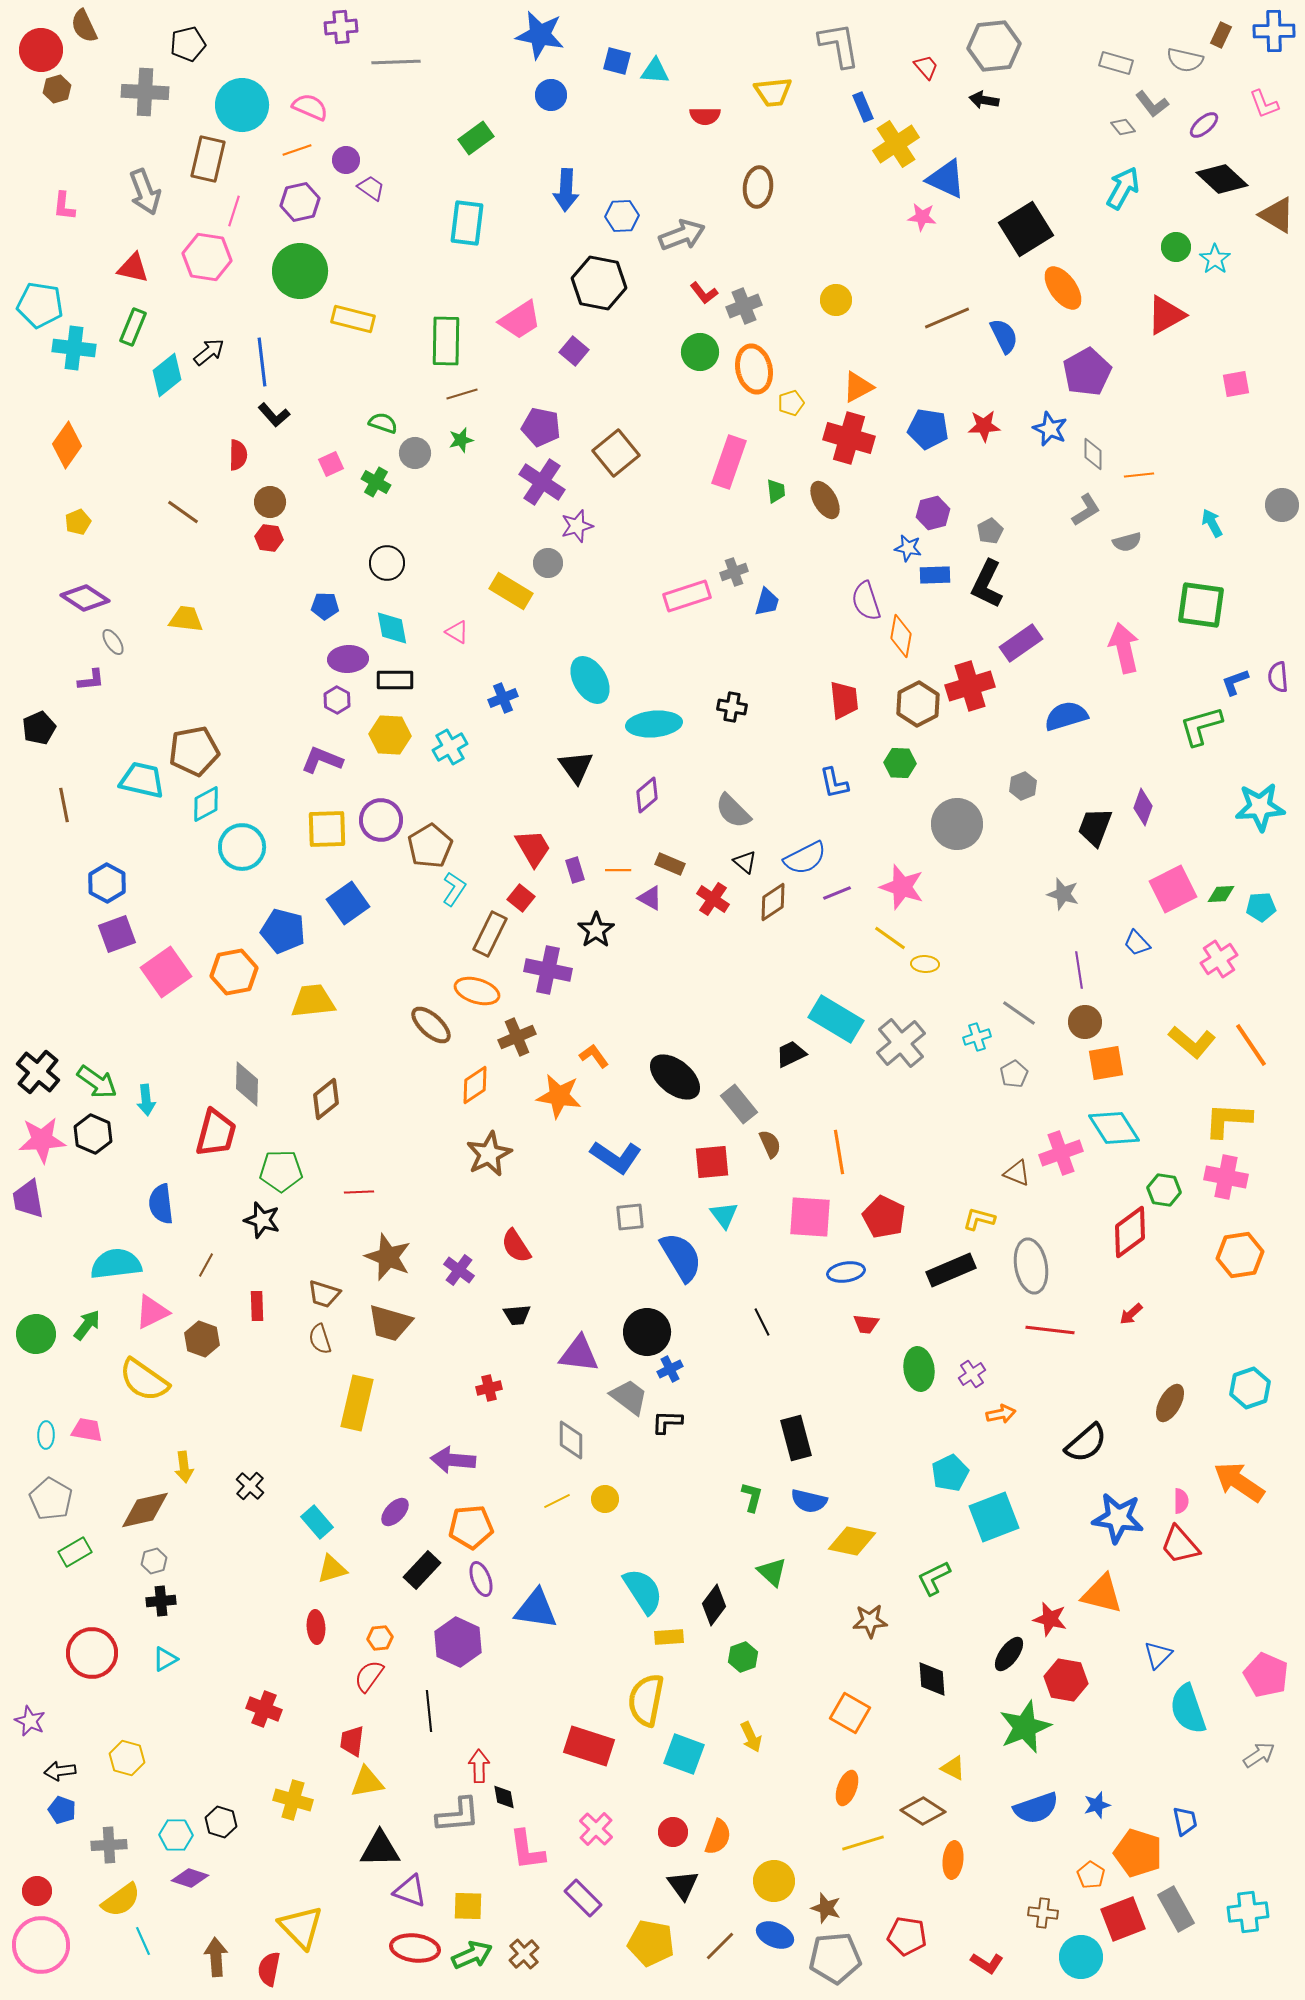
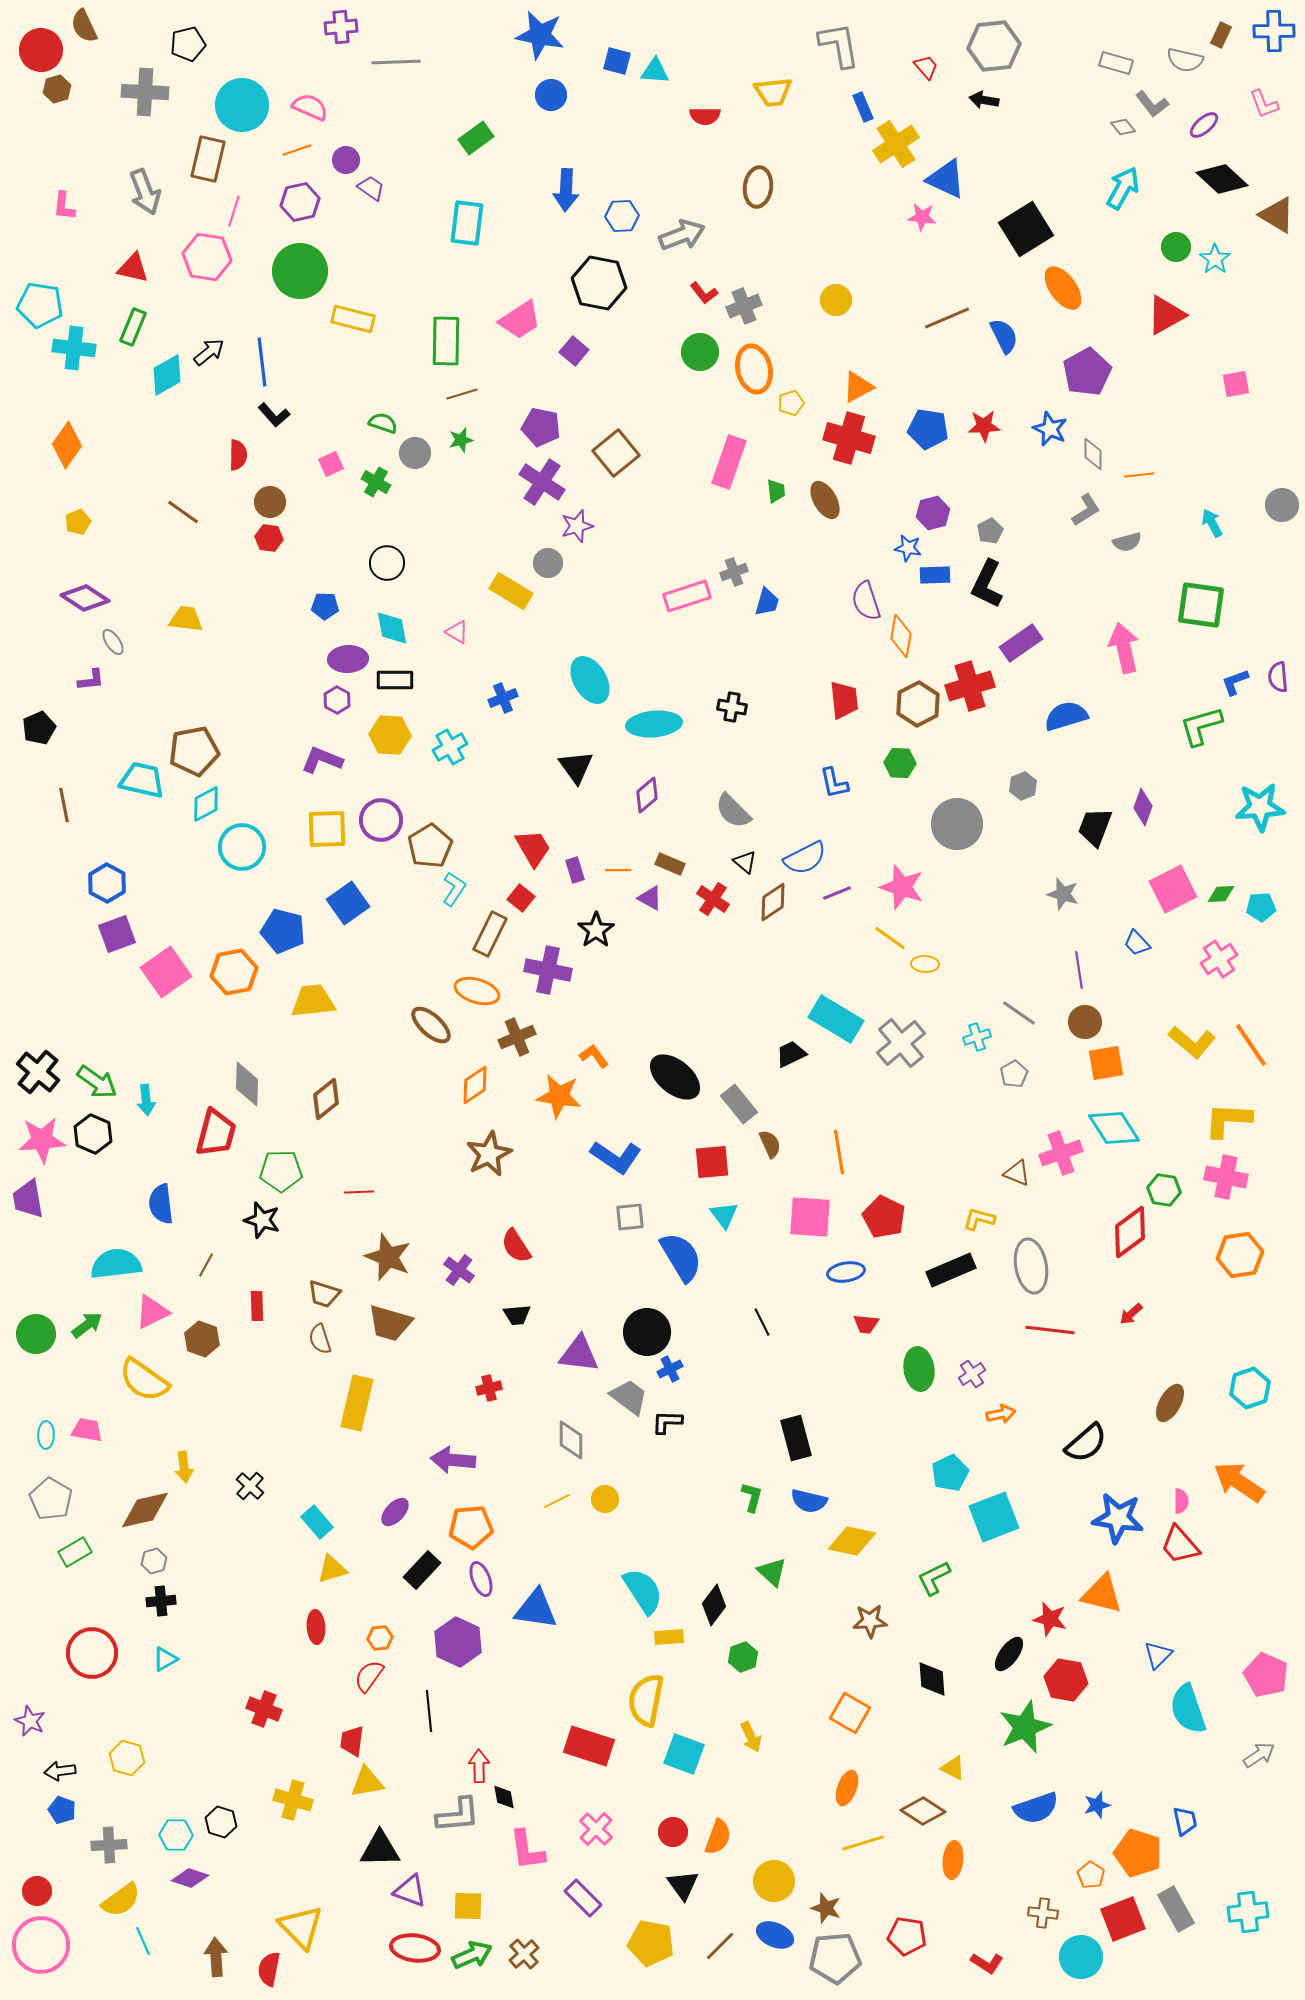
cyan diamond at (167, 375): rotated 9 degrees clockwise
green arrow at (87, 1325): rotated 16 degrees clockwise
